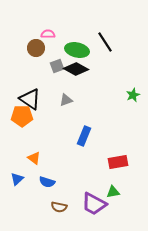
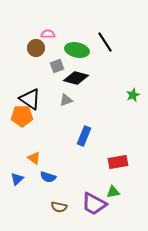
black diamond: moved 9 px down; rotated 15 degrees counterclockwise
blue semicircle: moved 1 px right, 5 px up
